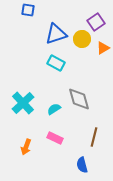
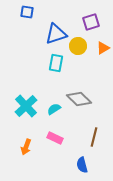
blue square: moved 1 px left, 2 px down
purple square: moved 5 px left; rotated 18 degrees clockwise
yellow circle: moved 4 px left, 7 px down
cyan rectangle: rotated 72 degrees clockwise
gray diamond: rotated 30 degrees counterclockwise
cyan cross: moved 3 px right, 3 px down
